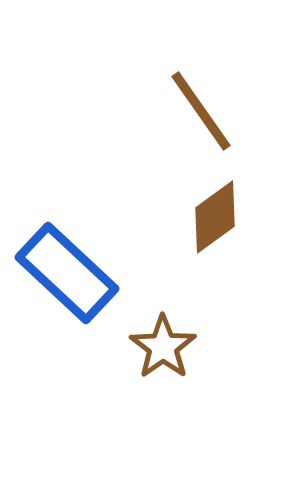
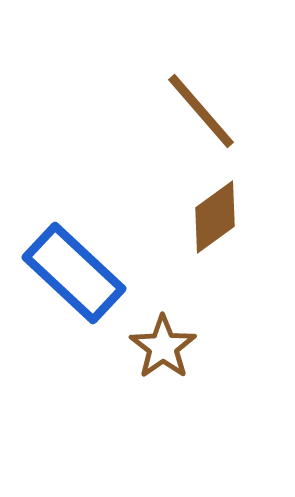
brown line: rotated 6 degrees counterclockwise
blue rectangle: moved 7 px right
